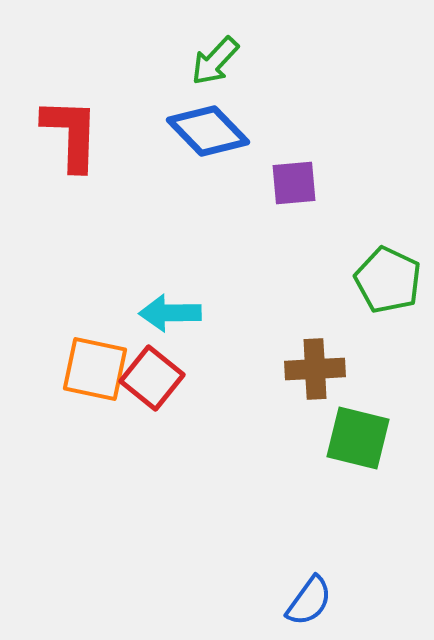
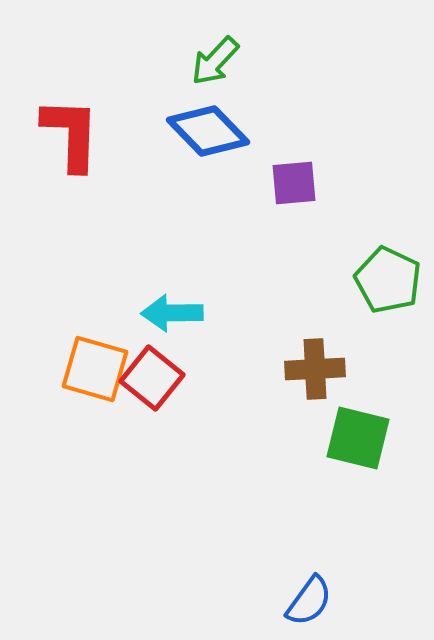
cyan arrow: moved 2 px right
orange square: rotated 4 degrees clockwise
